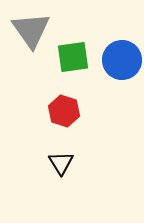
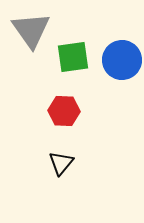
red hexagon: rotated 16 degrees counterclockwise
black triangle: rotated 12 degrees clockwise
